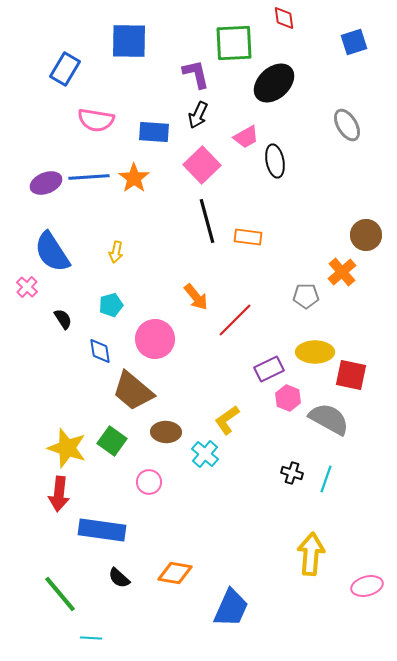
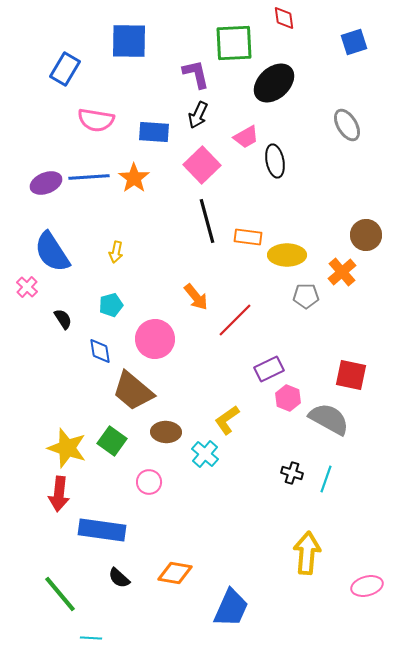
yellow ellipse at (315, 352): moved 28 px left, 97 px up
yellow arrow at (311, 554): moved 4 px left, 1 px up
